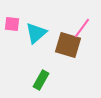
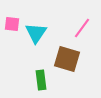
cyan triangle: rotated 15 degrees counterclockwise
brown square: moved 1 px left, 14 px down
green rectangle: rotated 36 degrees counterclockwise
